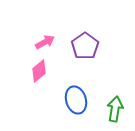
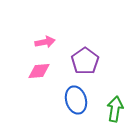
pink arrow: rotated 18 degrees clockwise
purple pentagon: moved 15 px down
pink diamond: rotated 35 degrees clockwise
